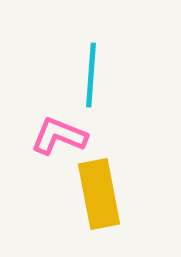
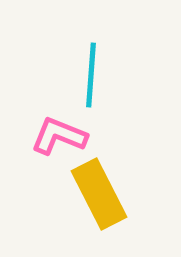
yellow rectangle: rotated 16 degrees counterclockwise
